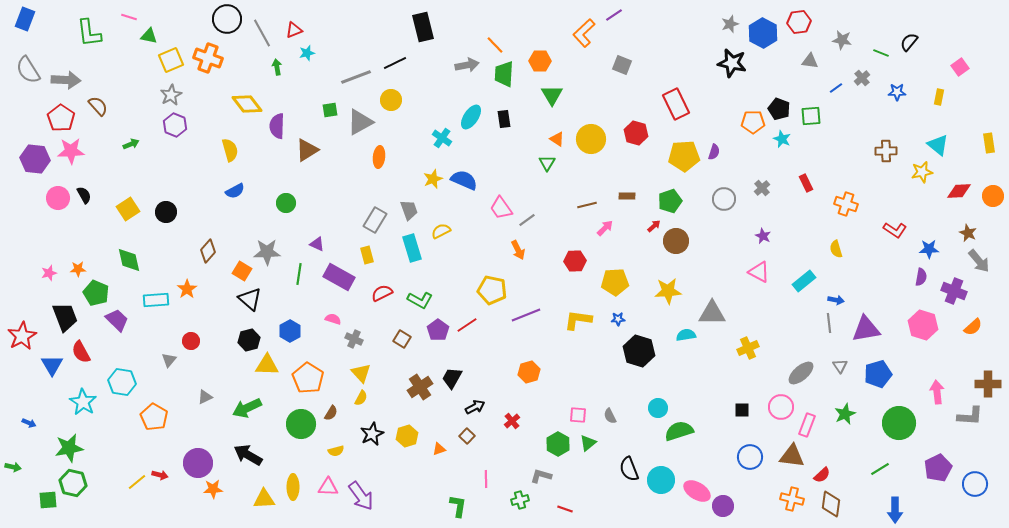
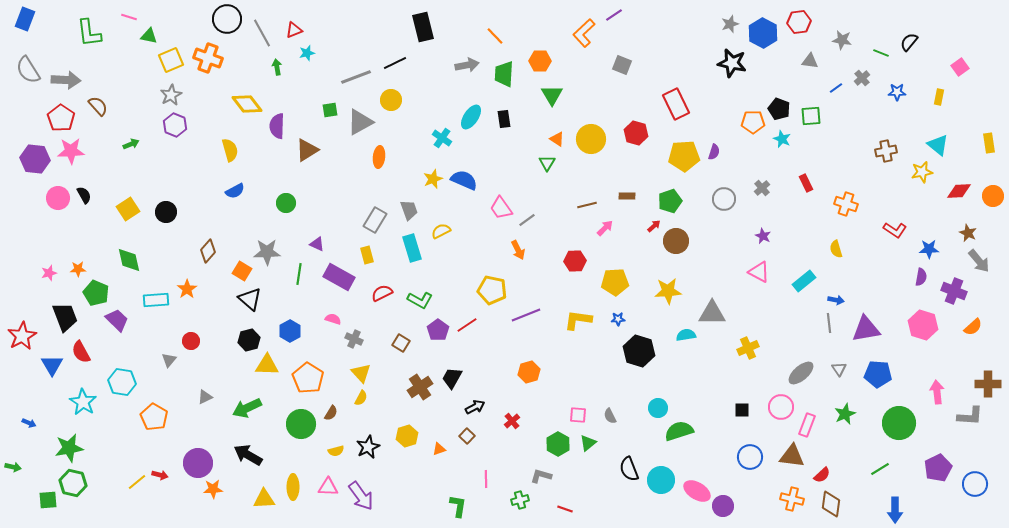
orange line at (495, 45): moved 9 px up
brown cross at (886, 151): rotated 10 degrees counterclockwise
brown square at (402, 339): moved 1 px left, 4 px down
gray triangle at (840, 366): moved 1 px left, 3 px down
blue pentagon at (878, 374): rotated 20 degrees clockwise
black star at (372, 434): moved 4 px left, 13 px down
